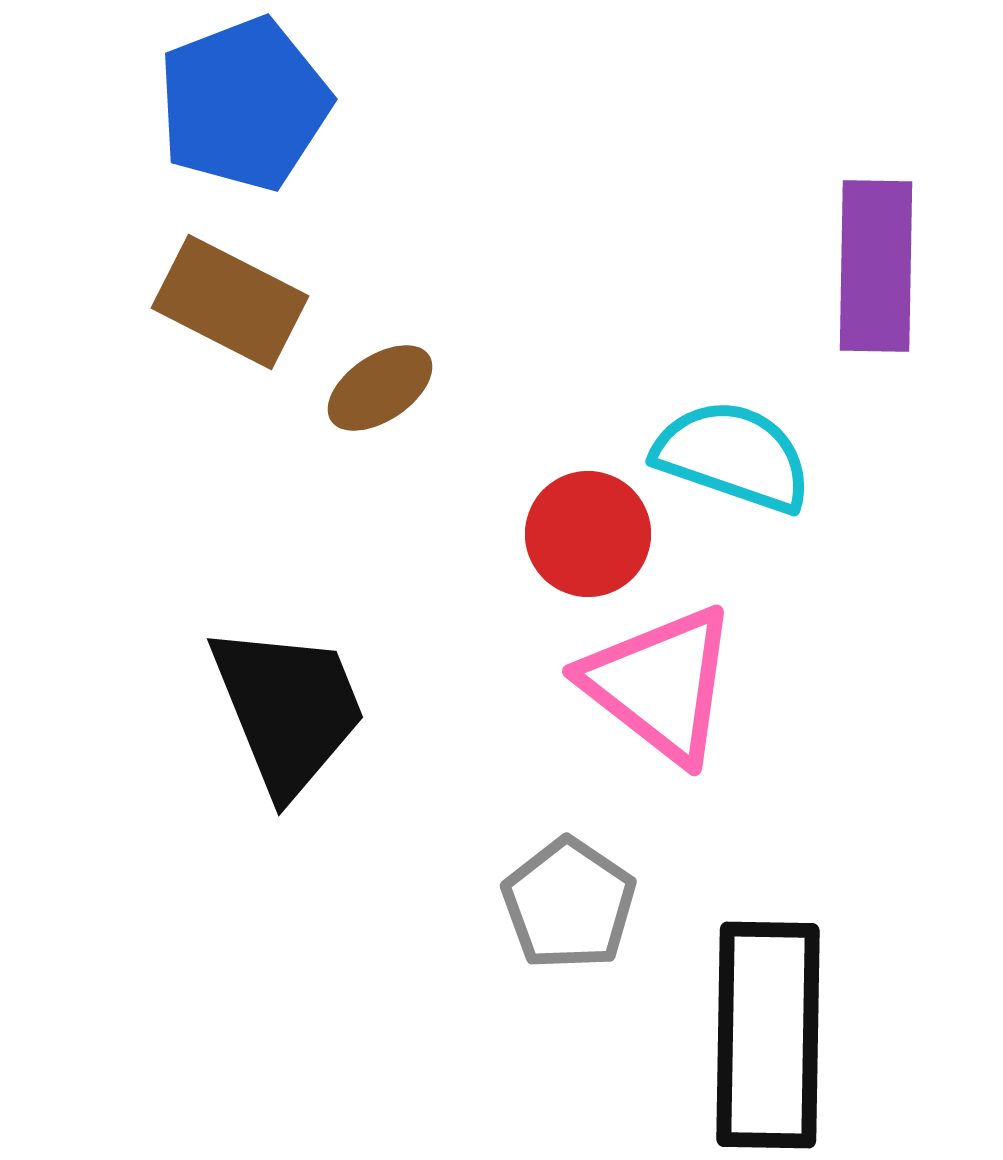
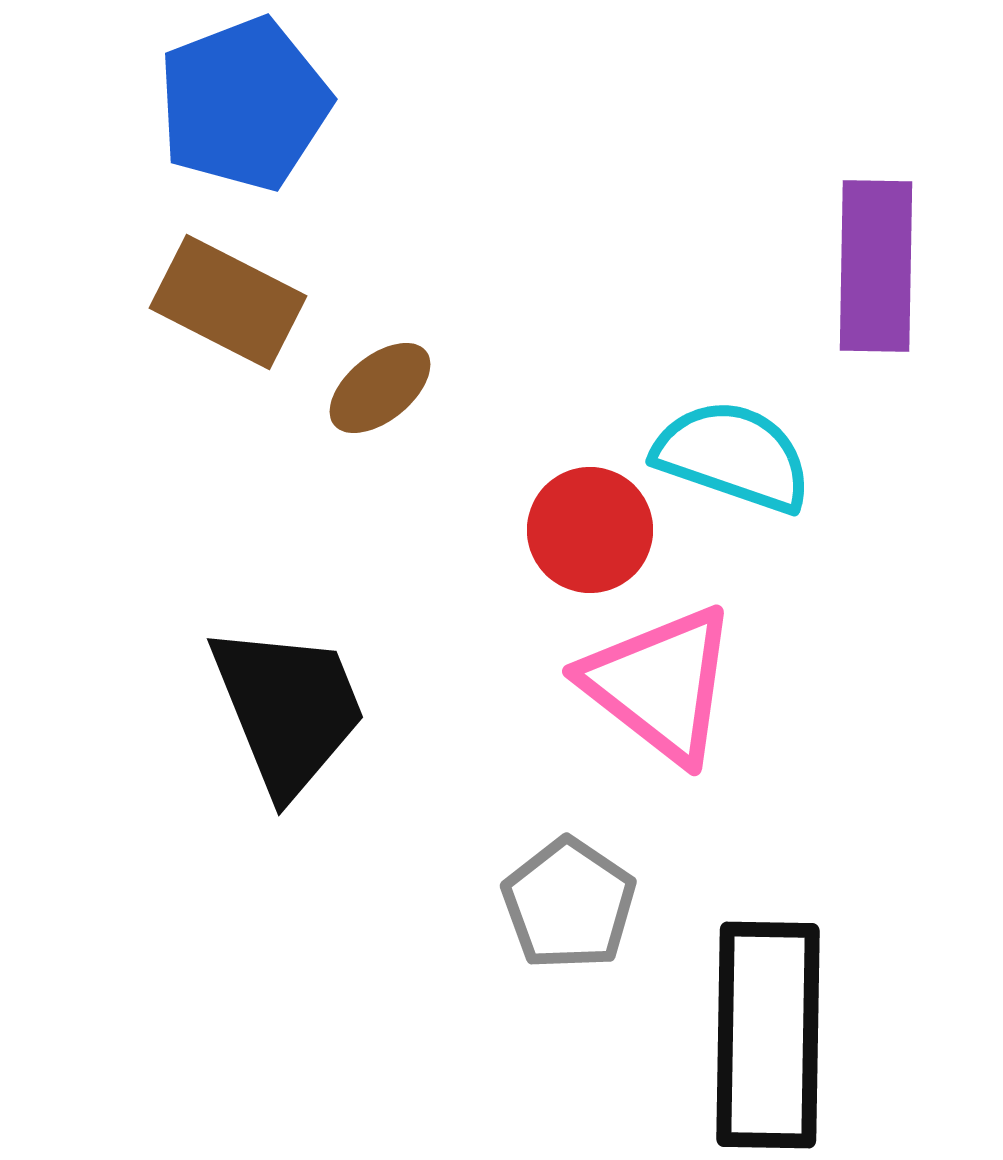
brown rectangle: moved 2 px left
brown ellipse: rotated 5 degrees counterclockwise
red circle: moved 2 px right, 4 px up
